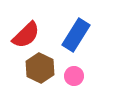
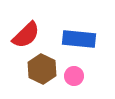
blue rectangle: moved 3 px right, 4 px down; rotated 64 degrees clockwise
brown hexagon: moved 2 px right, 1 px down
